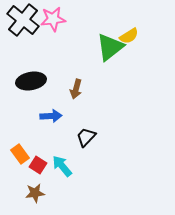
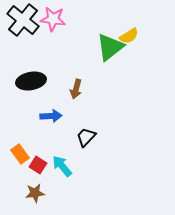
pink star: rotated 15 degrees clockwise
